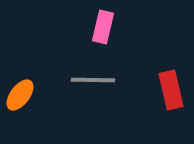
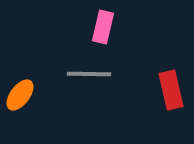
gray line: moved 4 px left, 6 px up
